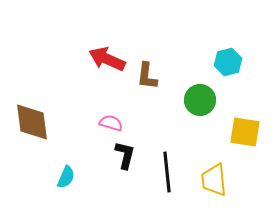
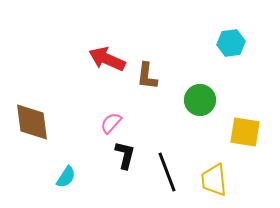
cyan hexagon: moved 3 px right, 19 px up; rotated 8 degrees clockwise
pink semicircle: rotated 65 degrees counterclockwise
black line: rotated 15 degrees counterclockwise
cyan semicircle: rotated 10 degrees clockwise
